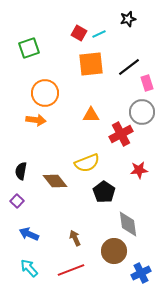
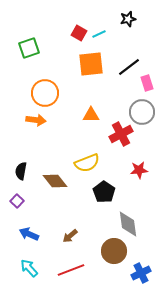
brown arrow: moved 5 px left, 2 px up; rotated 105 degrees counterclockwise
